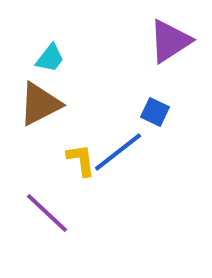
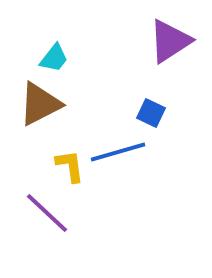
cyan trapezoid: moved 4 px right
blue square: moved 4 px left, 1 px down
blue line: rotated 22 degrees clockwise
yellow L-shape: moved 11 px left, 6 px down
